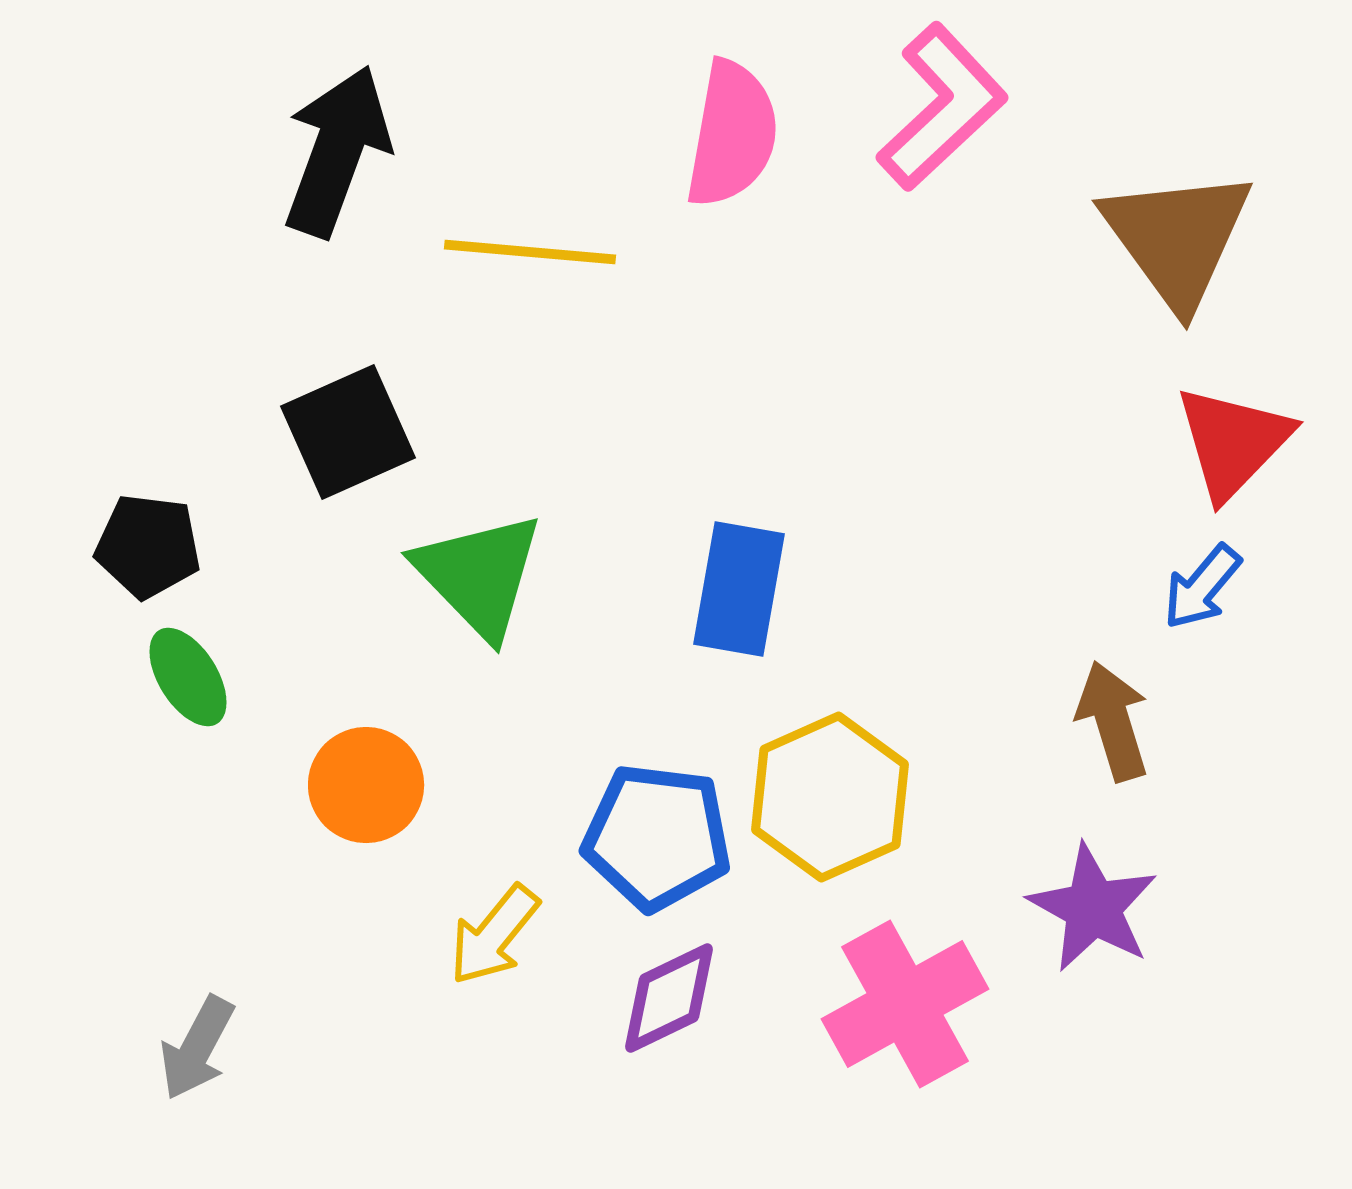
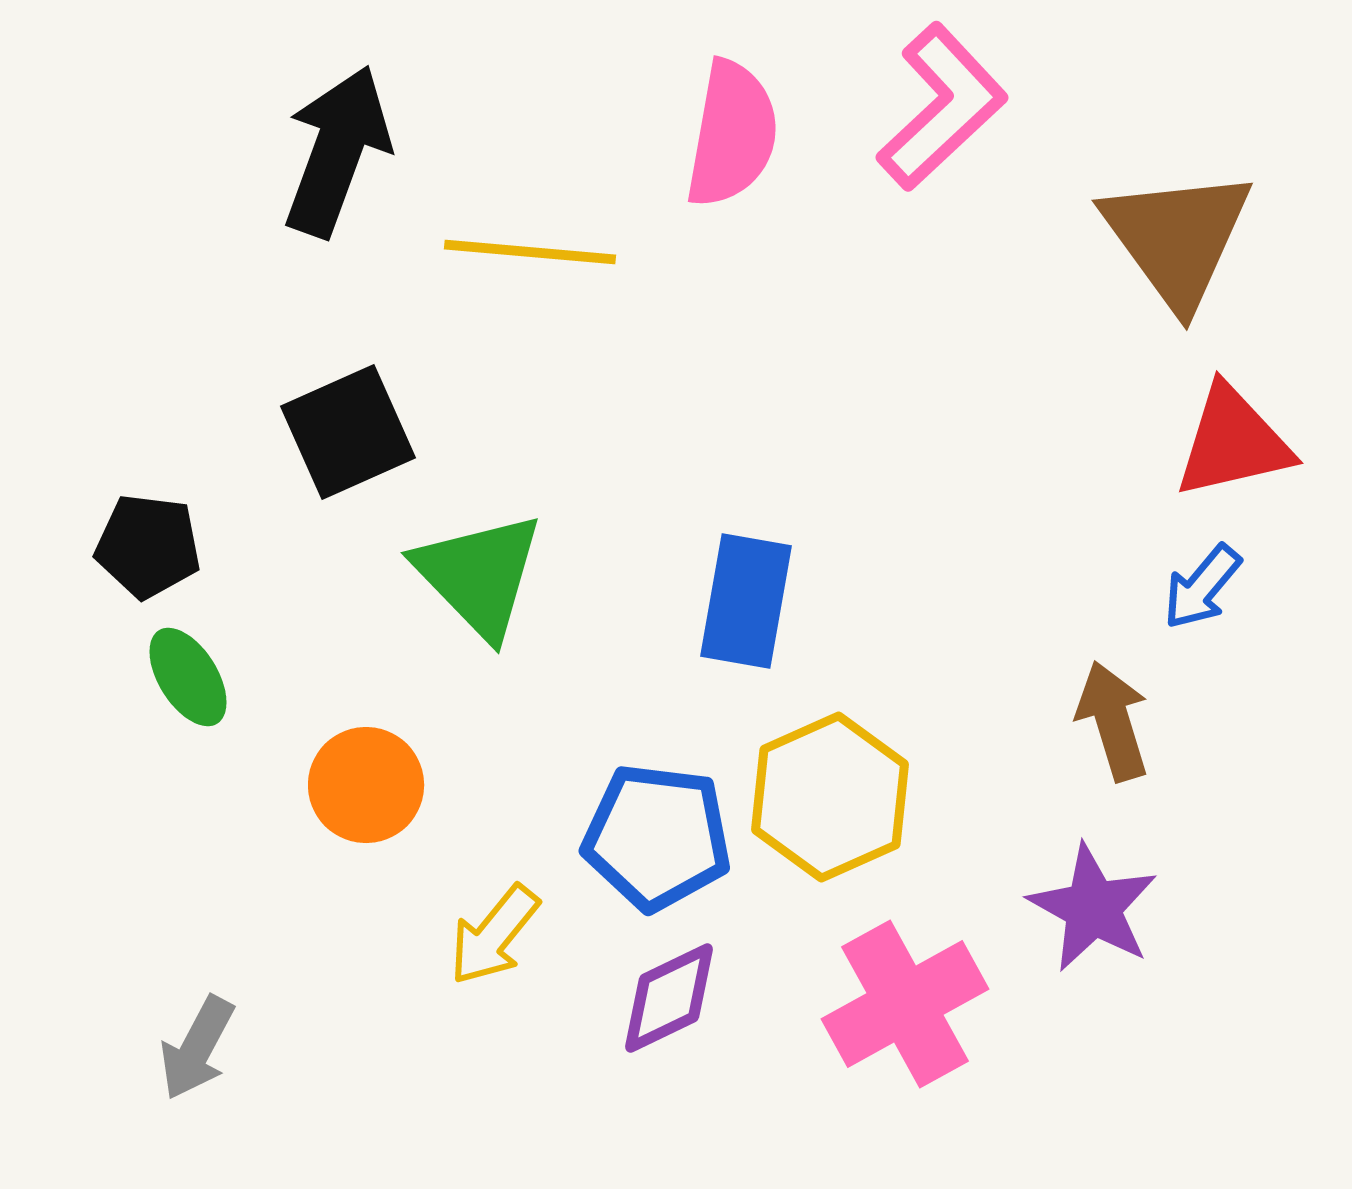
red triangle: rotated 33 degrees clockwise
blue rectangle: moved 7 px right, 12 px down
